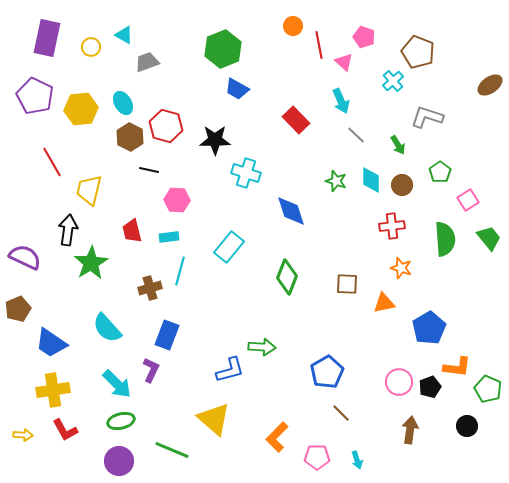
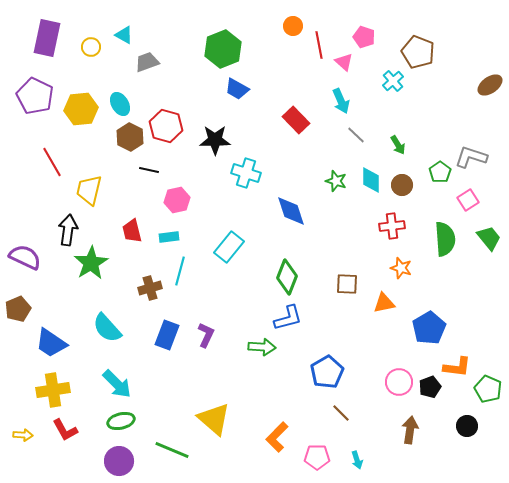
cyan ellipse at (123, 103): moved 3 px left, 1 px down
gray L-shape at (427, 117): moved 44 px right, 40 px down
pink hexagon at (177, 200): rotated 15 degrees counterclockwise
purple L-shape at (151, 370): moved 55 px right, 35 px up
blue L-shape at (230, 370): moved 58 px right, 52 px up
